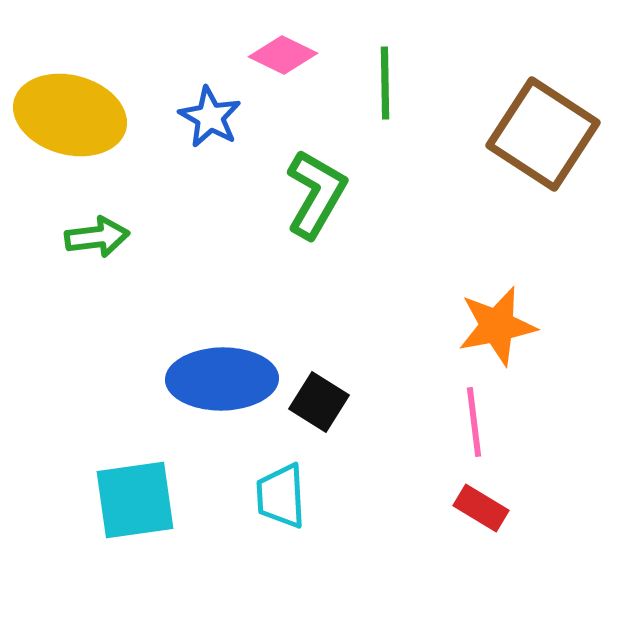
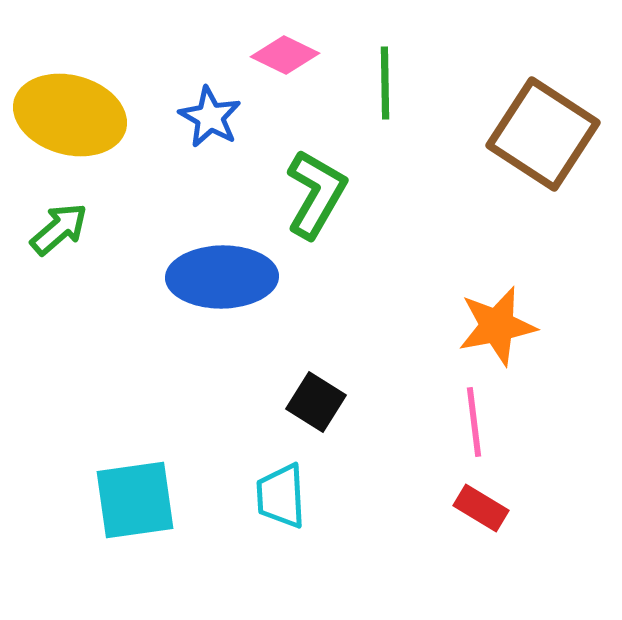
pink diamond: moved 2 px right
green arrow: moved 38 px left, 8 px up; rotated 34 degrees counterclockwise
blue ellipse: moved 102 px up
black square: moved 3 px left
